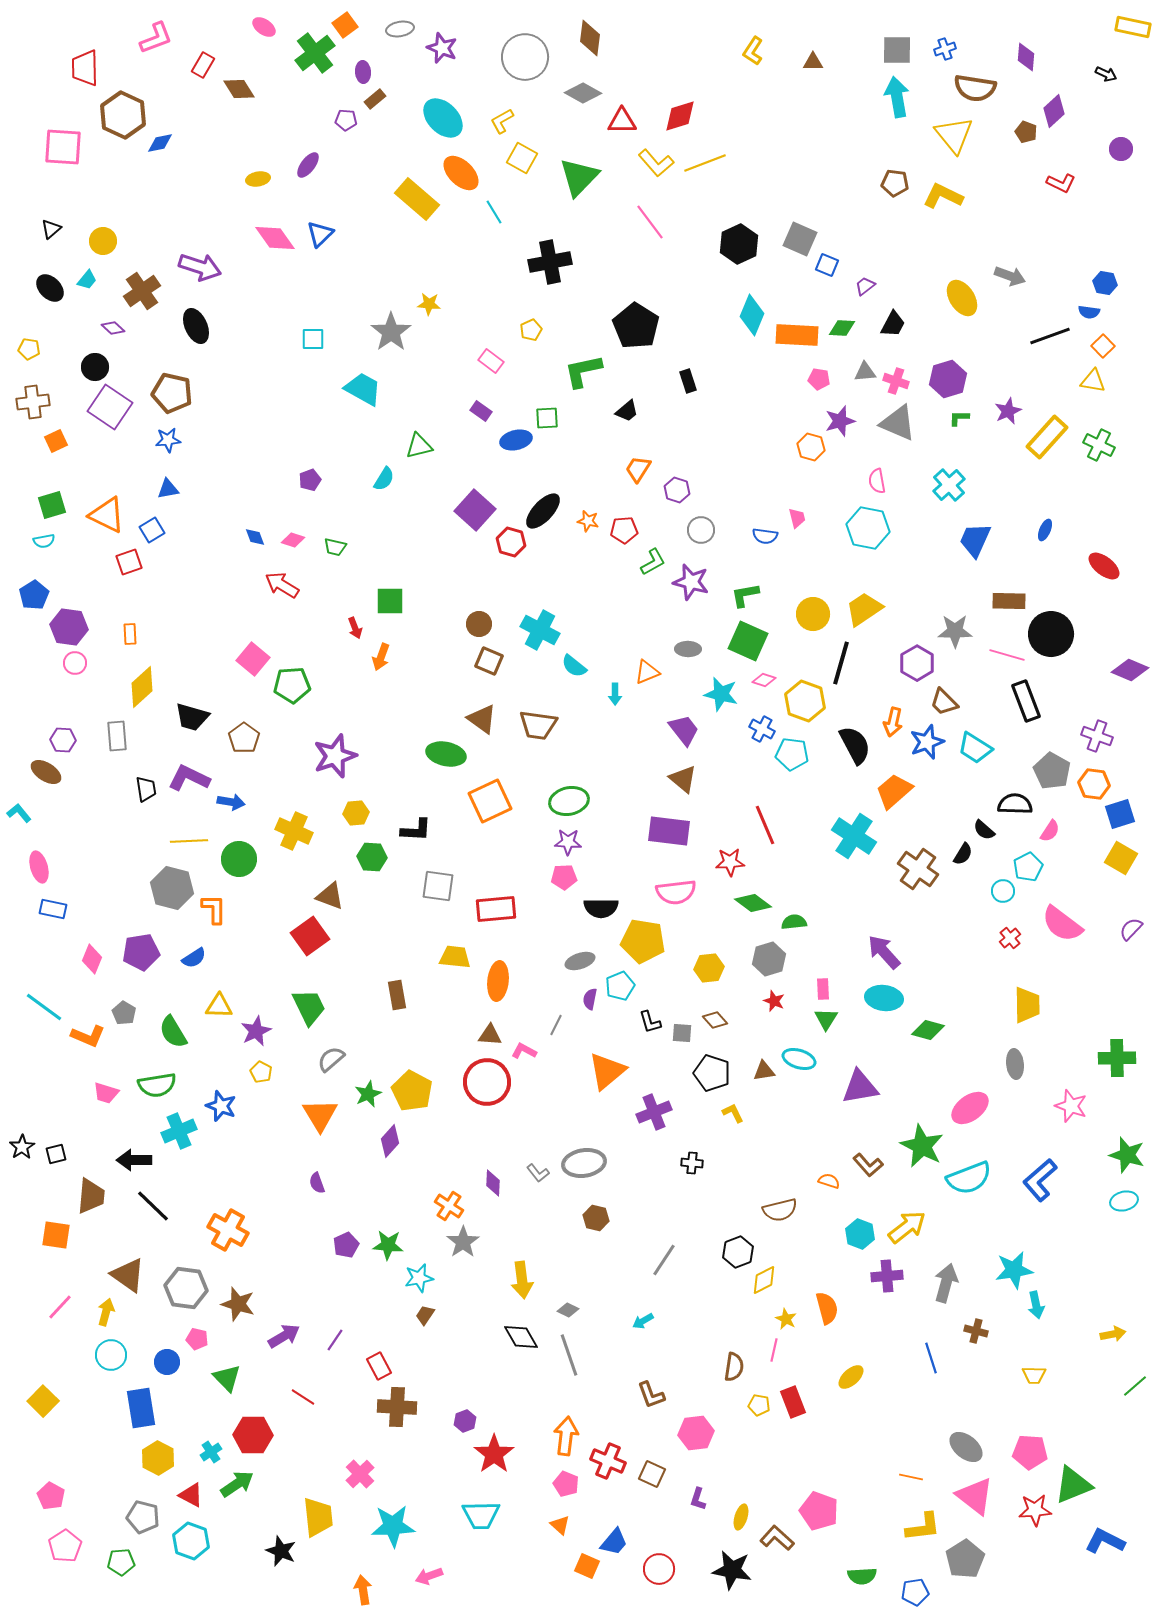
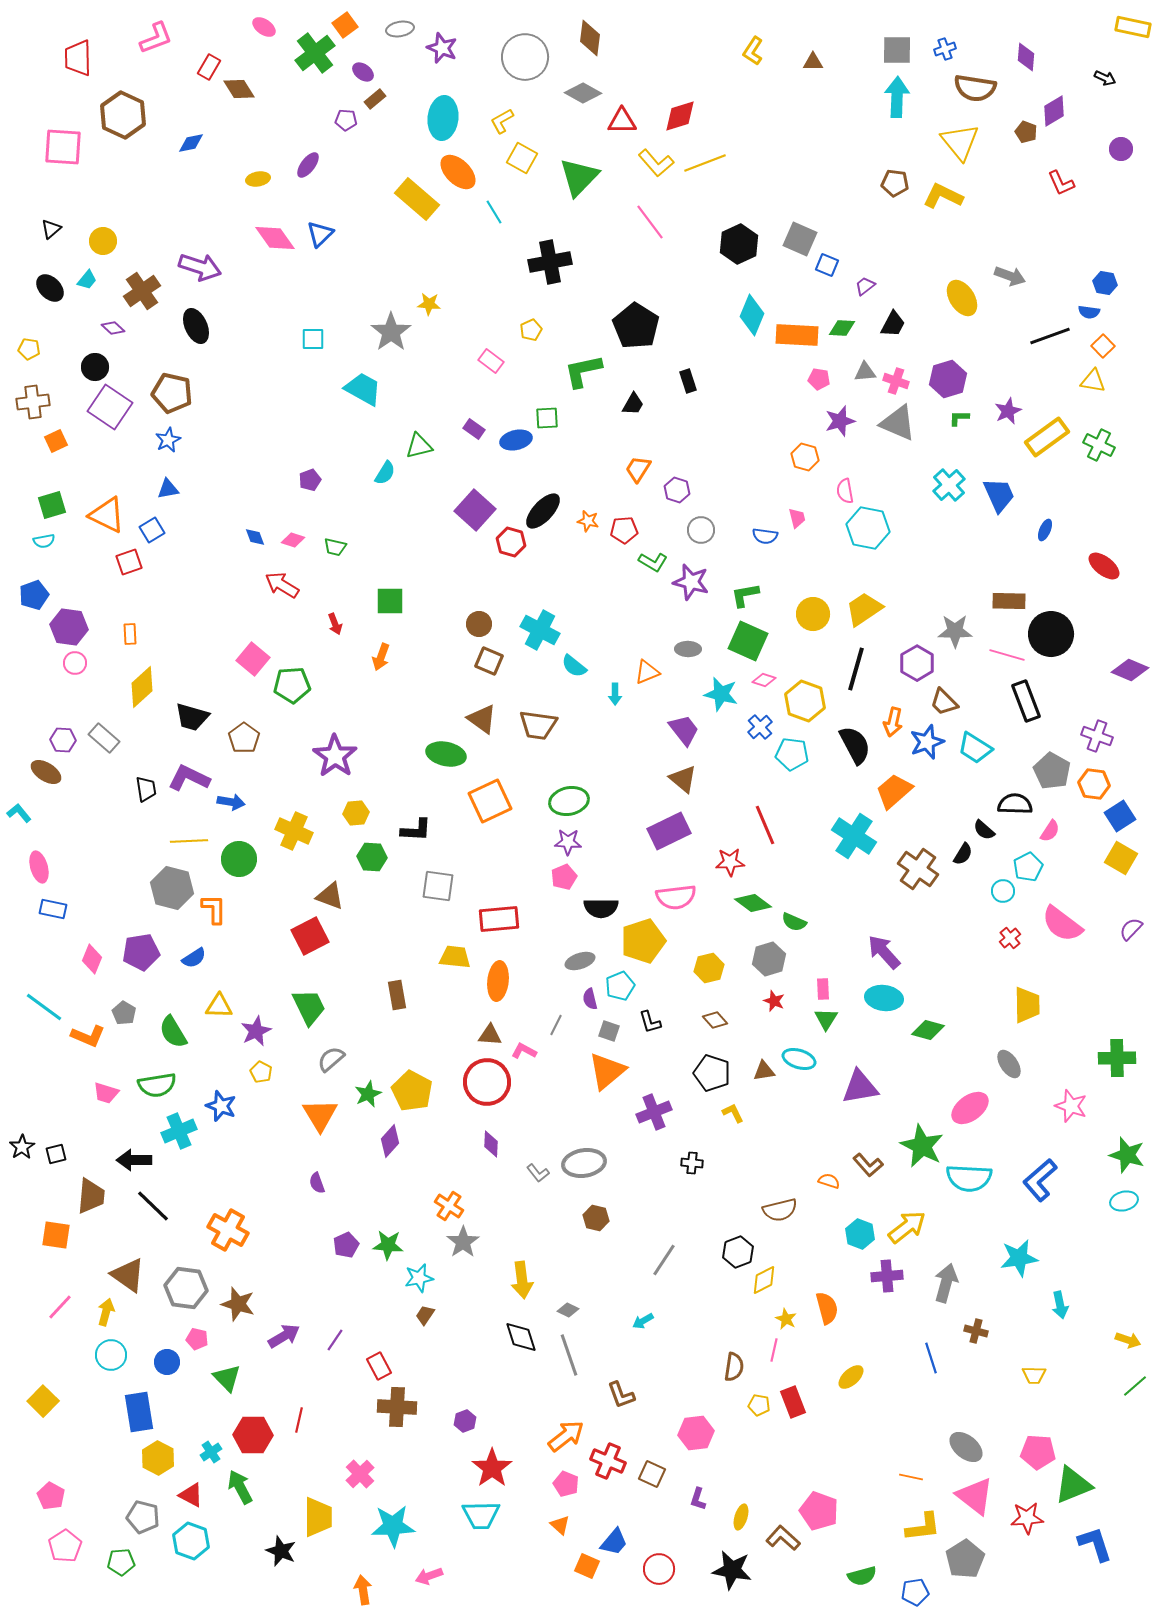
red rectangle at (203, 65): moved 6 px right, 2 px down
red trapezoid at (85, 68): moved 7 px left, 10 px up
purple ellipse at (363, 72): rotated 50 degrees counterclockwise
black arrow at (1106, 74): moved 1 px left, 4 px down
cyan arrow at (897, 97): rotated 12 degrees clockwise
purple diamond at (1054, 111): rotated 12 degrees clockwise
cyan ellipse at (443, 118): rotated 51 degrees clockwise
yellow triangle at (954, 135): moved 6 px right, 7 px down
blue diamond at (160, 143): moved 31 px right
orange ellipse at (461, 173): moved 3 px left, 1 px up
red L-shape at (1061, 183): rotated 40 degrees clockwise
purple rectangle at (481, 411): moved 7 px left, 18 px down
black trapezoid at (627, 411): moved 6 px right, 7 px up; rotated 20 degrees counterclockwise
yellow rectangle at (1047, 437): rotated 12 degrees clockwise
blue star at (168, 440): rotated 20 degrees counterclockwise
orange hexagon at (811, 447): moved 6 px left, 10 px down
cyan semicircle at (384, 479): moved 1 px right, 6 px up
pink semicircle at (877, 481): moved 32 px left, 10 px down
blue trapezoid at (975, 540): moved 24 px right, 45 px up; rotated 132 degrees clockwise
green L-shape at (653, 562): rotated 60 degrees clockwise
blue pentagon at (34, 595): rotated 12 degrees clockwise
red arrow at (355, 628): moved 20 px left, 4 px up
black line at (841, 663): moved 15 px right, 6 px down
blue cross at (762, 729): moved 2 px left, 2 px up; rotated 20 degrees clockwise
gray rectangle at (117, 736): moved 13 px left, 2 px down; rotated 44 degrees counterclockwise
purple star at (335, 756): rotated 18 degrees counterclockwise
blue square at (1120, 814): moved 2 px down; rotated 16 degrees counterclockwise
purple rectangle at (669, 831): rotated 33 degrees counterclockwise
pink pentagon at (564, 877): rotated 20 degrees counterclockwise
pink semicircle at (676, 892): moved 5 px down
red rectangle at (496, 909): moved 3 px right, 10 px down
green semicircle at (794, 922): rotated 150 degrees counterclockwise
red square at (310, 936): rotated 9 degrees clockwise
yellow pentagon at (643, 941): rotated 27 degrees counterclockwise
yellow hexagon at (709, 968): rotated 8 degrees counterclockwise
purple semicircle at (590, 999): rotated 25 degrees counterclockwise
gray square at (682, 1033): moved 73 px left, 2 px up; rotated 15 degrees clockwise
gray ellipse at (1015, 1064): moved 6 px left; rotated 28 degrees counterclockwise
cyan semicircle at (969, 1178): rotated 24 degrees clockwise
purple diamond at (493, 1183): moved 2 px left, 39 px up
cyan star at (1014, 1270): moved 5 px right, 12 px up
cyan arrow at (1036, 1305): moved 24 px right
yellow arrow at (1113, 1334): moved 15 px right, 6 px down; rotated 30 degrees clockwise
black diamond at (521, 1337): rotated 12 degrees clockwise
brown L-shape at (651, 1395): moved 30 px left
red line at (303, 1397): moved 4 px left, 23 px down; rotated 70 degrees clockwise
blue rectangle at (141, 1408): moved 2 px left, 4 px down
orange arrow at (566, 1436): rotated 45 degrees clockwise
pink pentagon at (1030, 1452): moved 8 px right
red star at (494, 1454): moved 2 px left, 14 px down
green arrow at (237, 1484): moved 3 px right, 3 px down; rotated 84 degrees counterclockwise
red star at (1035, 1510): moved 8 px left, 8 px down
yellow trapezoid at (318, 1517): rotated 6 degrees clockwise
brown L-shape at (777, 1538): moved 6 px right
blue L-shape at (1105, 1541): moved 10 px left, 3 px down; rotated 45 degrees clockwise
green semicircle at (862, 1576): rotated 12 degrees counterclockwise
